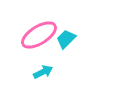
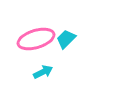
pink ellipse: moved 3 px left, 4 px down; rotated 15 degrees clockwise
